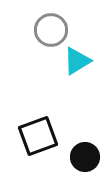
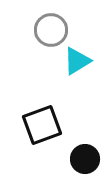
black square: moved 4 px right, 11 px up
black circle: moved 2 px down
